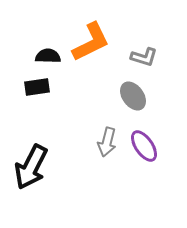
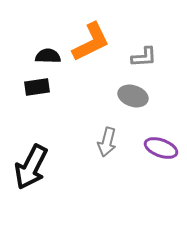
gray L-shape: rotated 20 degrees counterclockwise
gray ellipse: rotated 36 degrees counterclockwise
purple ellipse: moved 17 px right, 2 px down; rotated 36 degrees counterclockwise
